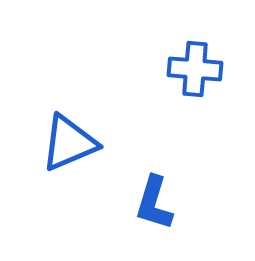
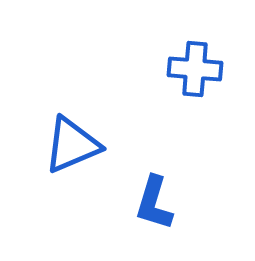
blue triangle: moved 3 px right, 2 px down
